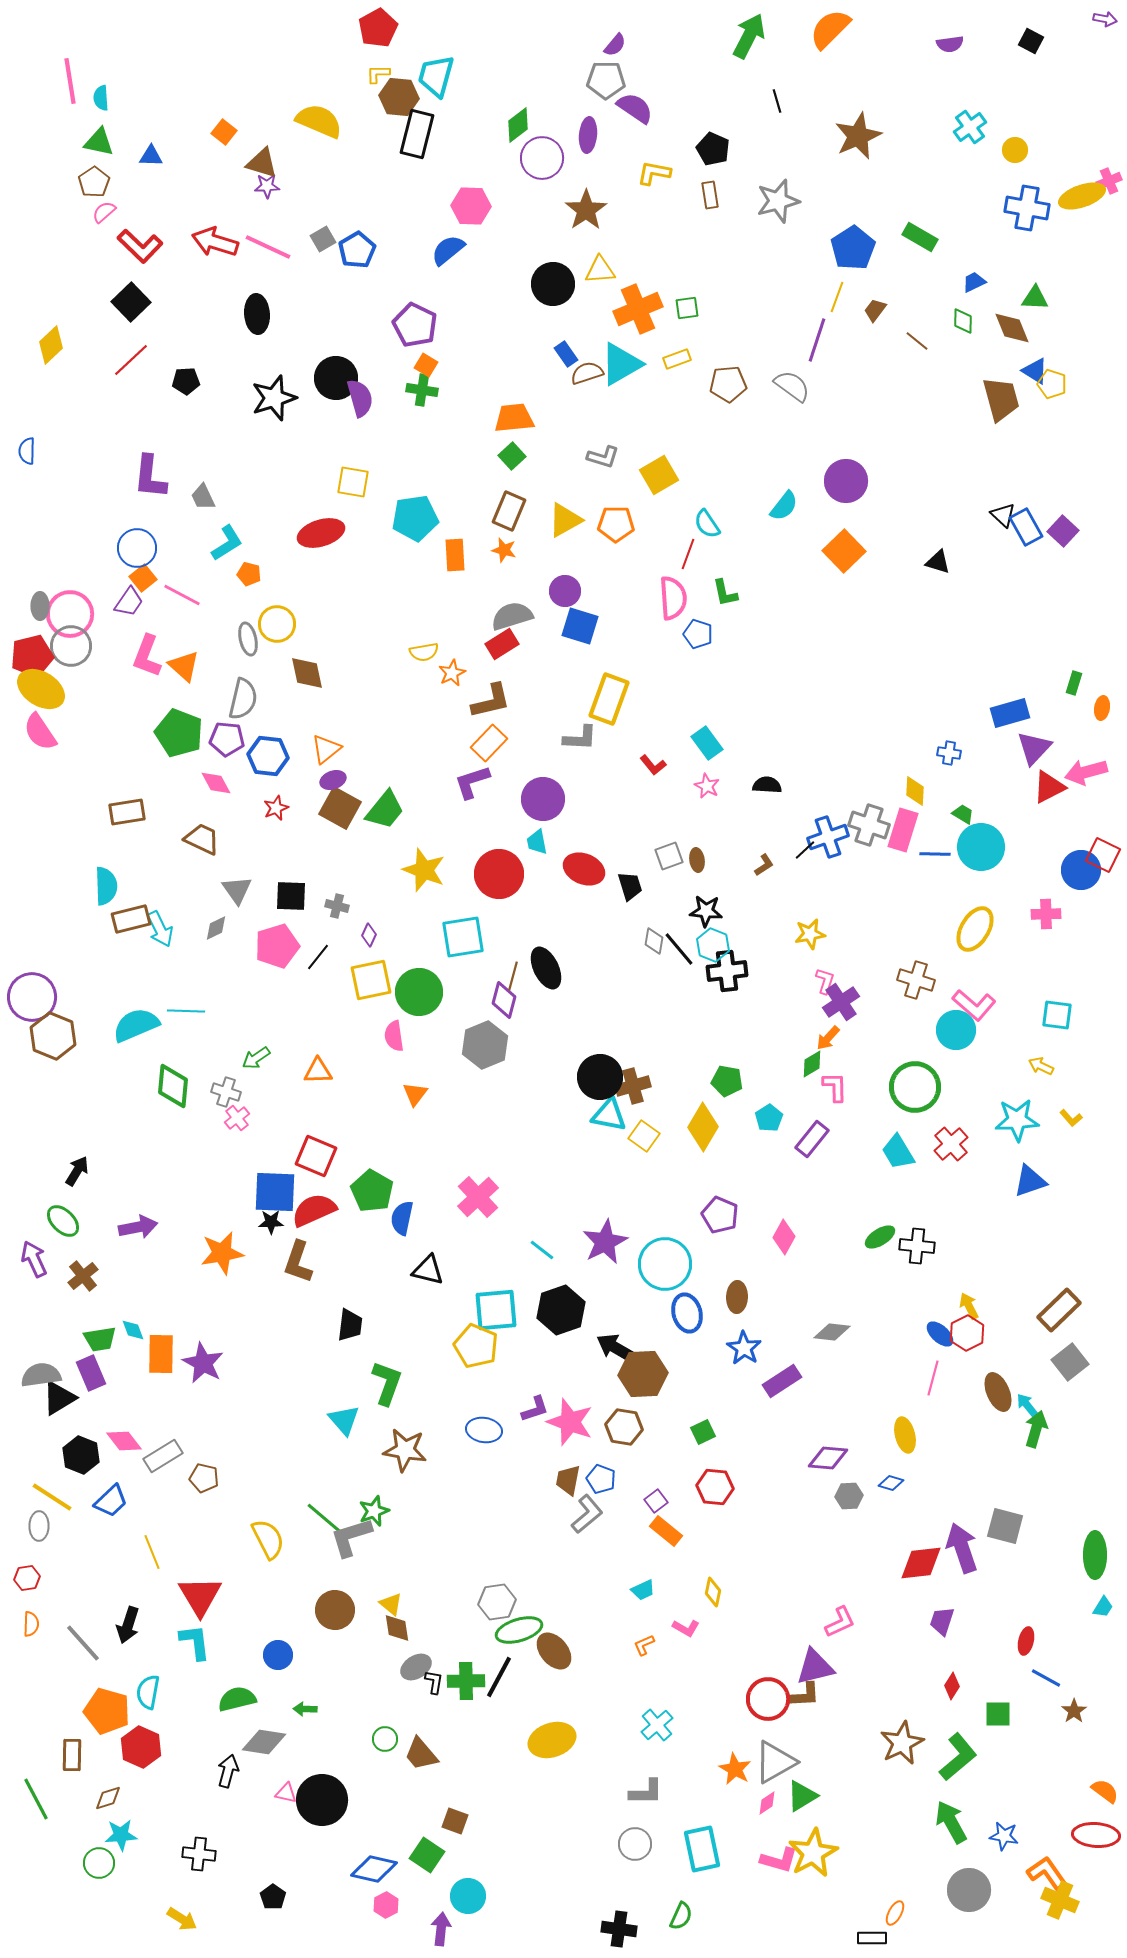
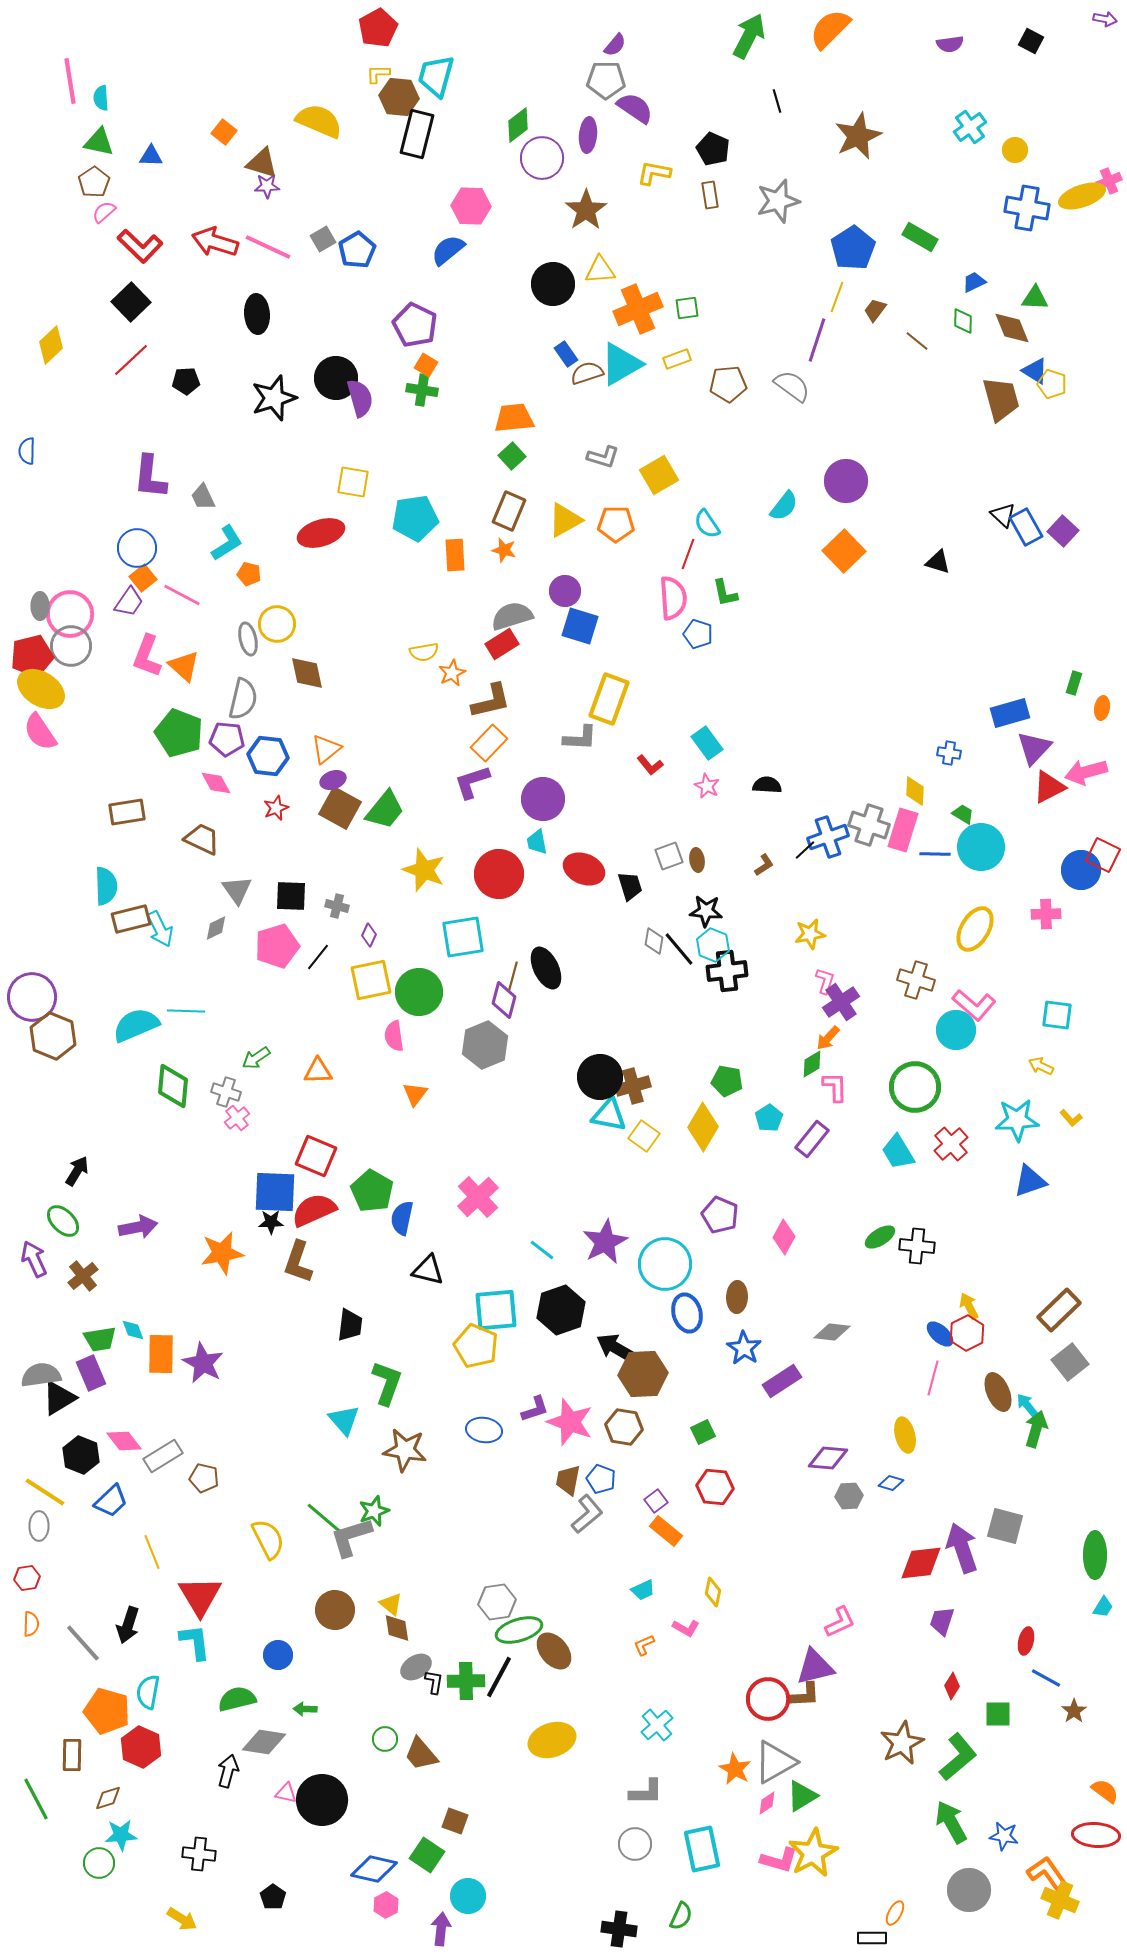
red L-shape at (653, 765): moved 3 px left
yellow line at (52, 1497): moved 7 px left, 5 px up
